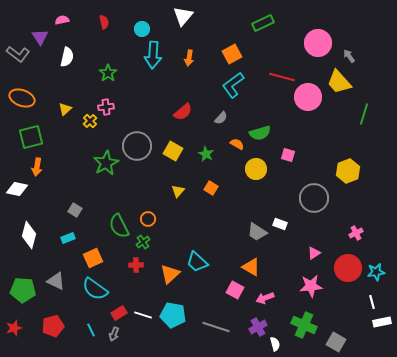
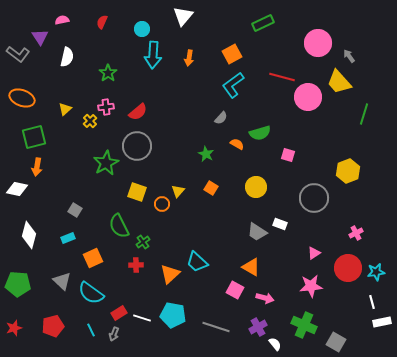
red semicircle at (104, 22): moved 2 px left; rotated 144 degrees counterclockwise
red semicircle at (183, 112): moved 45 px left
green square at (31, 137): moved 3 px right
yellow square at (173, 151): moved 36 px left, 41 px down; rotated 12 degrees counterclockwise
yellow circle at (256, 169): moved 18 px down
orange circle at (148, 219): moved 14 px right, 15 px up
gray triangle at (56, 281): moved 6 px right; rotated 18 degrees clockwise
cyan semicircle at (95, 289): moved 4 px left, 4 px down
green pentagon at (23, 290): moved 5 px left, 6 px up
pink arrow at (265, 298): rotated 144 degrees counterclockwise
white line at (143, 315): moved 1 px left, 3 px down
white semicircle at (275, 344): rotated 24 degrees counterclockwise
